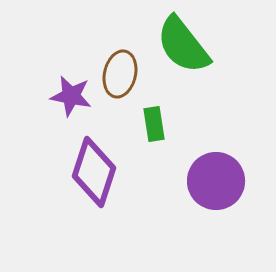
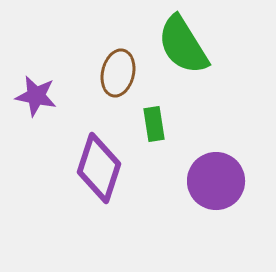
green semicircle: rotated 6 degrees clockwise
brown ellipse: moved 2 px left, 1 px up
purple star: moved 35 px left
purple diamond: moved 5 px right, 4 px up
